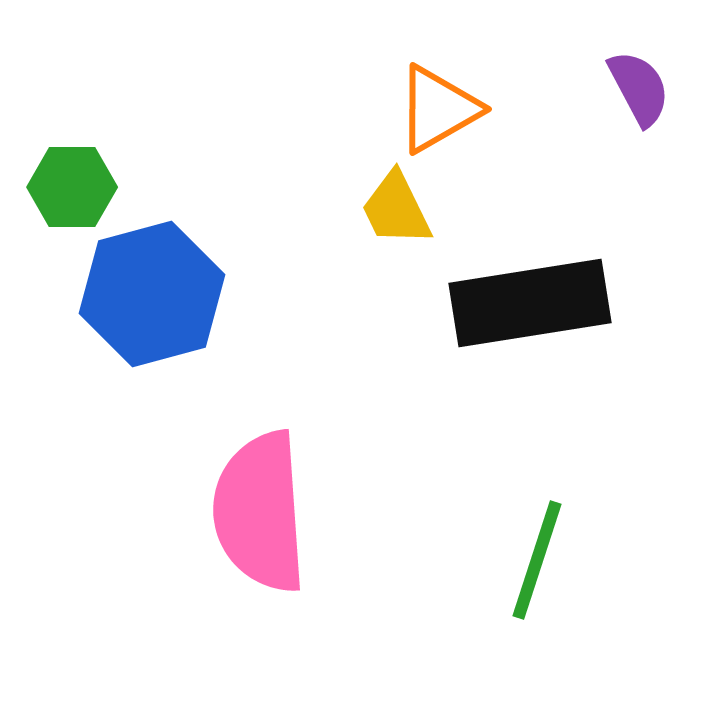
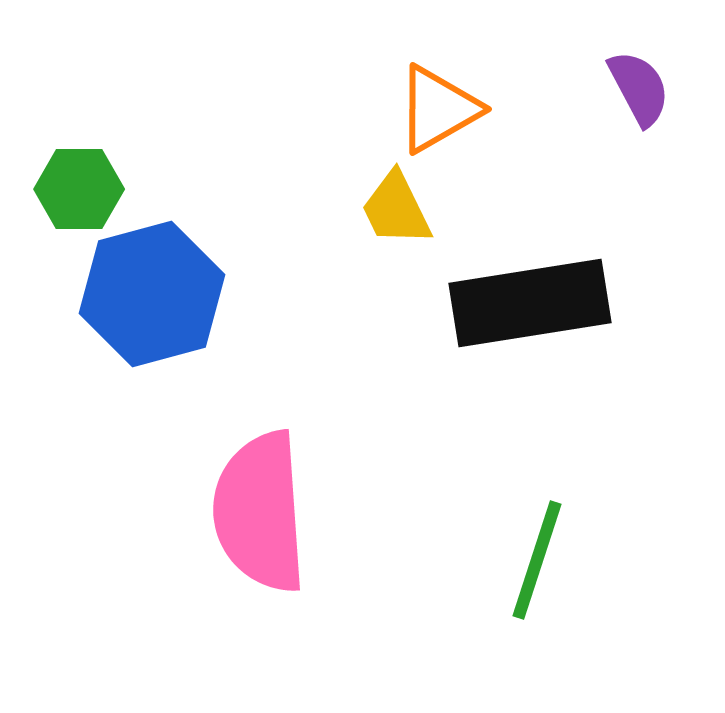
green hexagon: moved 7 px right, 2 px down
